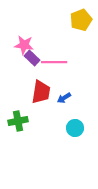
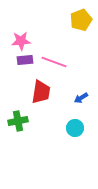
pink star: moved 3 px left, 4 px up; rotated 12 degrees counterclockwise
purple rectangle: moved 7 px left, 2 px down; rotated 49 degrees counterclockwise
pink line: rotated 20 degrees clockwise
blue arrow: moved 17 px right
